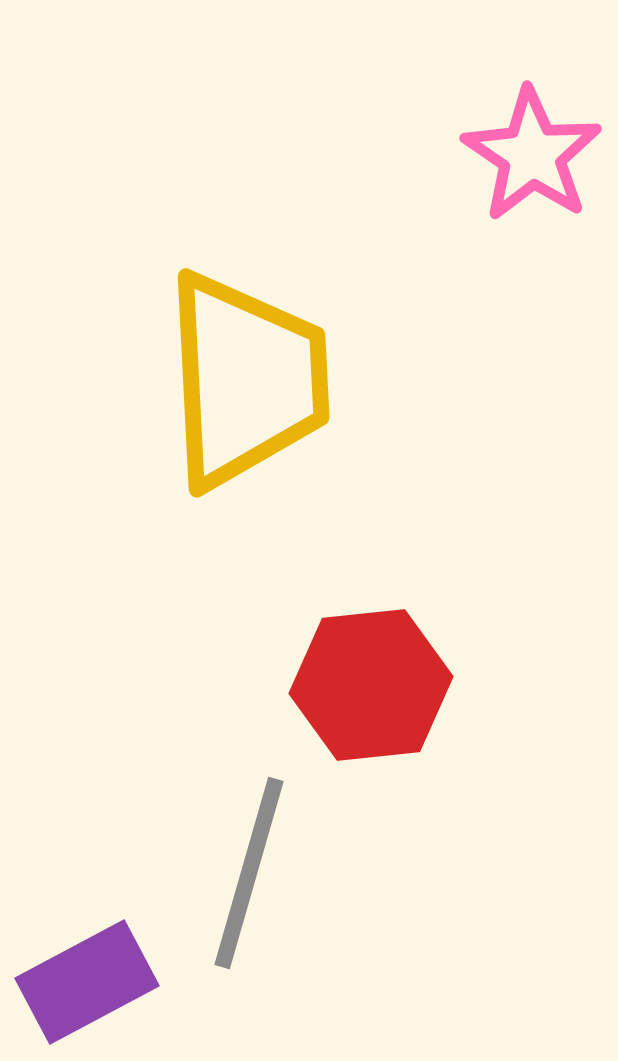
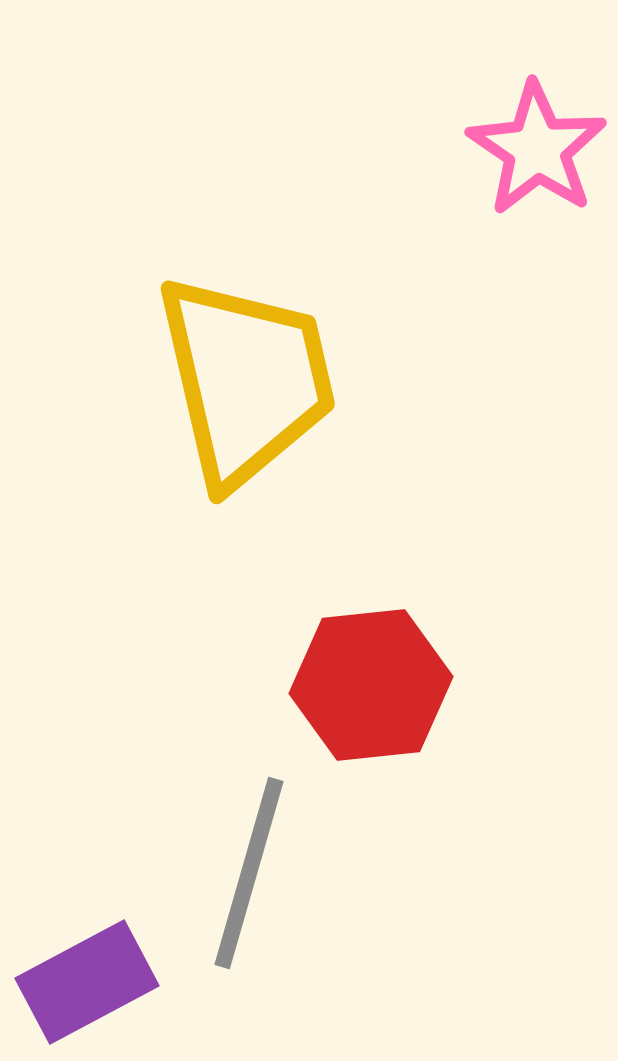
pink star: moved 5 px right, 6 px up
yellow trapezoid: rotated 10 degrees counterclockwise
